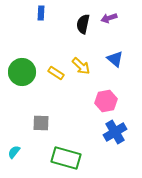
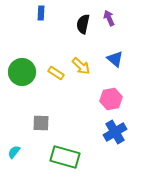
purple arrow: rotated 84 degrees clockwise
pink hexagon: moved 5 px right, 2 px up
green rectangle: moved 1 px left, 1 px up
